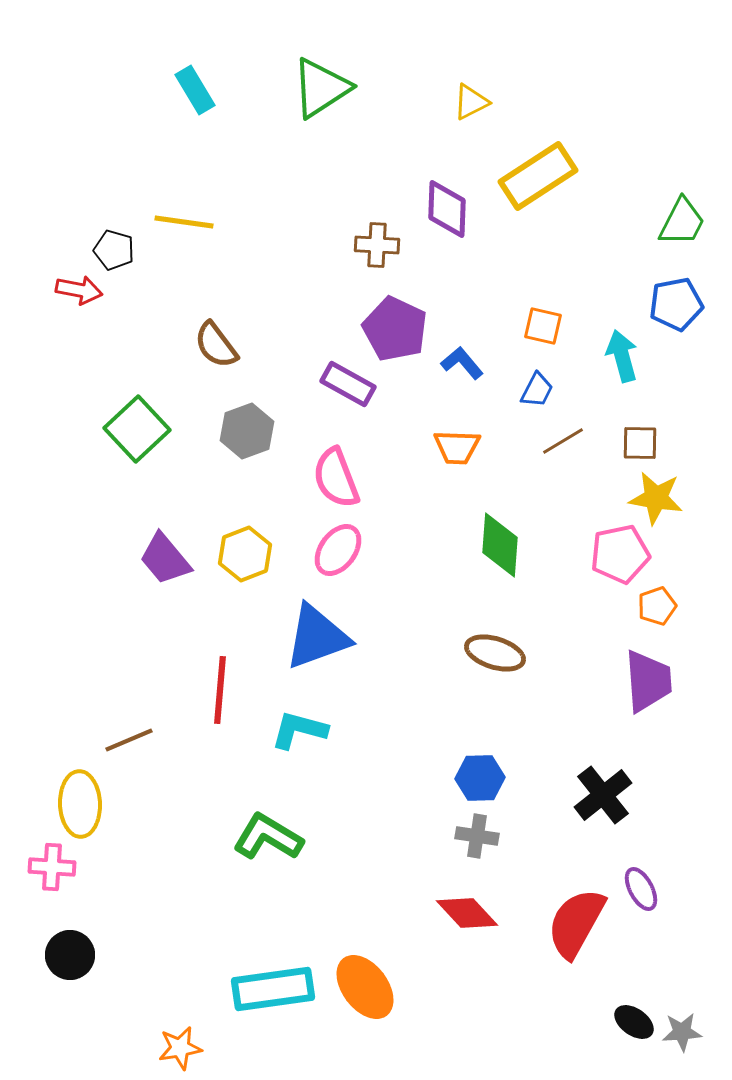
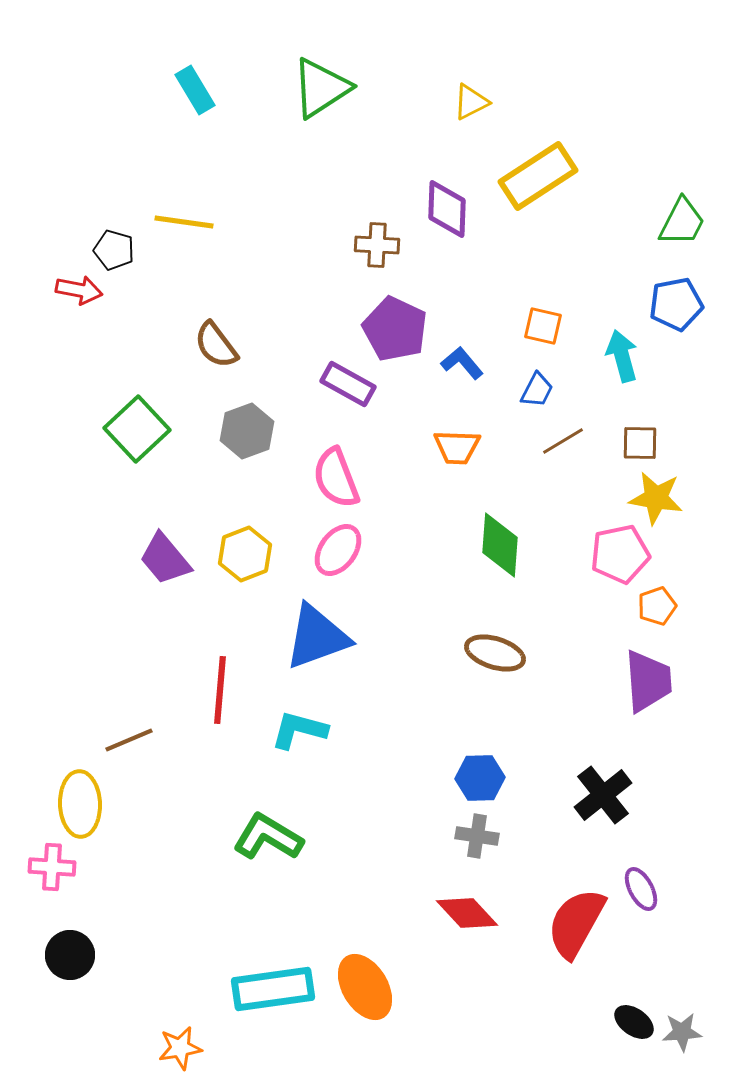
orange ellipse at (365, 987): rotated 6 degrees clockwise
